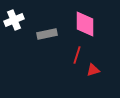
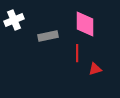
gray rectangle: moved 1 px right, 2 px down
red line: moved 2 px up; rotated 18 degrees counterclockwise
red triangle: moved 2 px right, 1 px up
